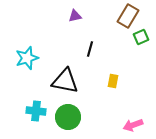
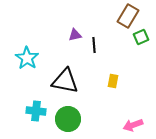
purple triangle: moved 19 px down
black line: moved 4 px right, 4 px up; rotated 21 degrees counterclockwise
cyan star: rotated 20 degrees counterclockwise
green circle: moved 2 px down
